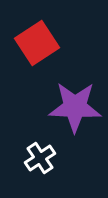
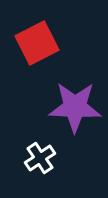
red square: rotated 6 degrees clockwise
